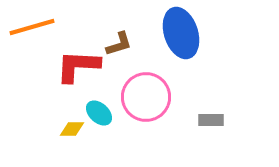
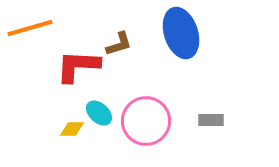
orange line: moved 2 px left, 1 px down
pink circle: moved 24 px down
